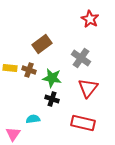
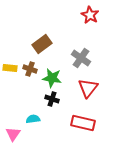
red star: moved 4 px up
brown cross: moved 1 px right, 1 px up
